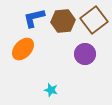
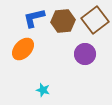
brown square: moved 1 px right
cyan star: moved 8 px left
